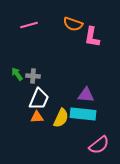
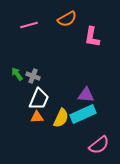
orange semicircle: moved 6 px left, 5 px up; rotated 48 degrees counterclockwise
gray cross: rotated 16 degrees clockwise
cyan rectangle: rotated 30 degrees counterclockwise
